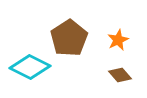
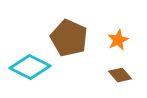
brown pentagon: rotated 15 degrees counterclockwise
